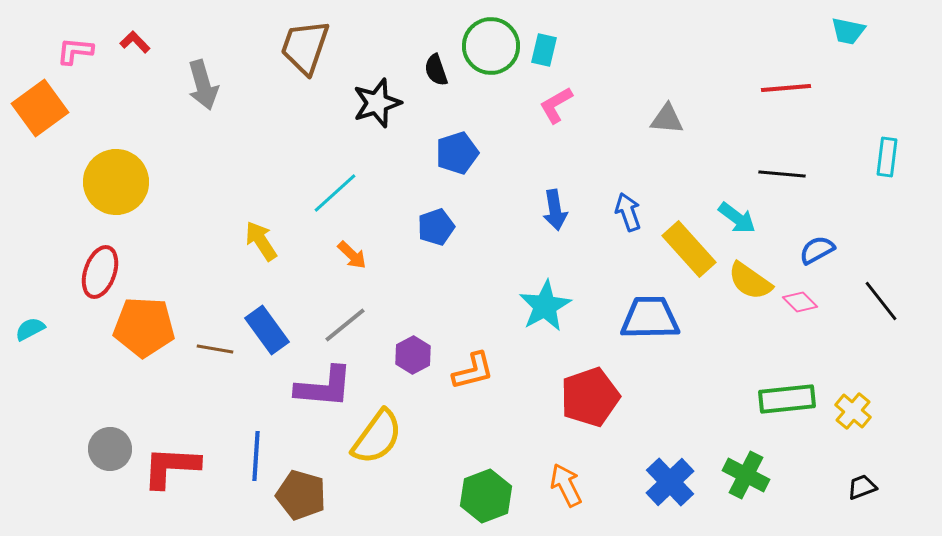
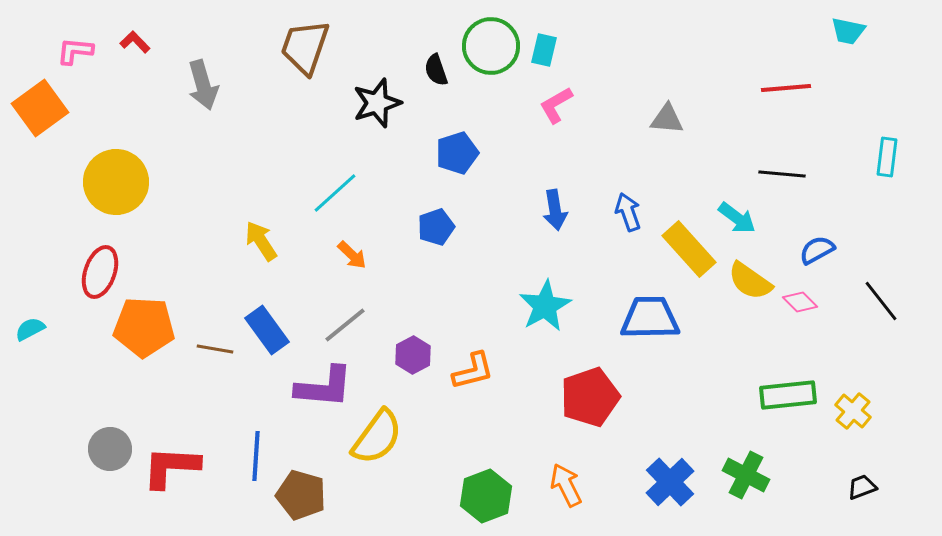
green rectangle at (787, 399): moved 1 px right, 4 px up
